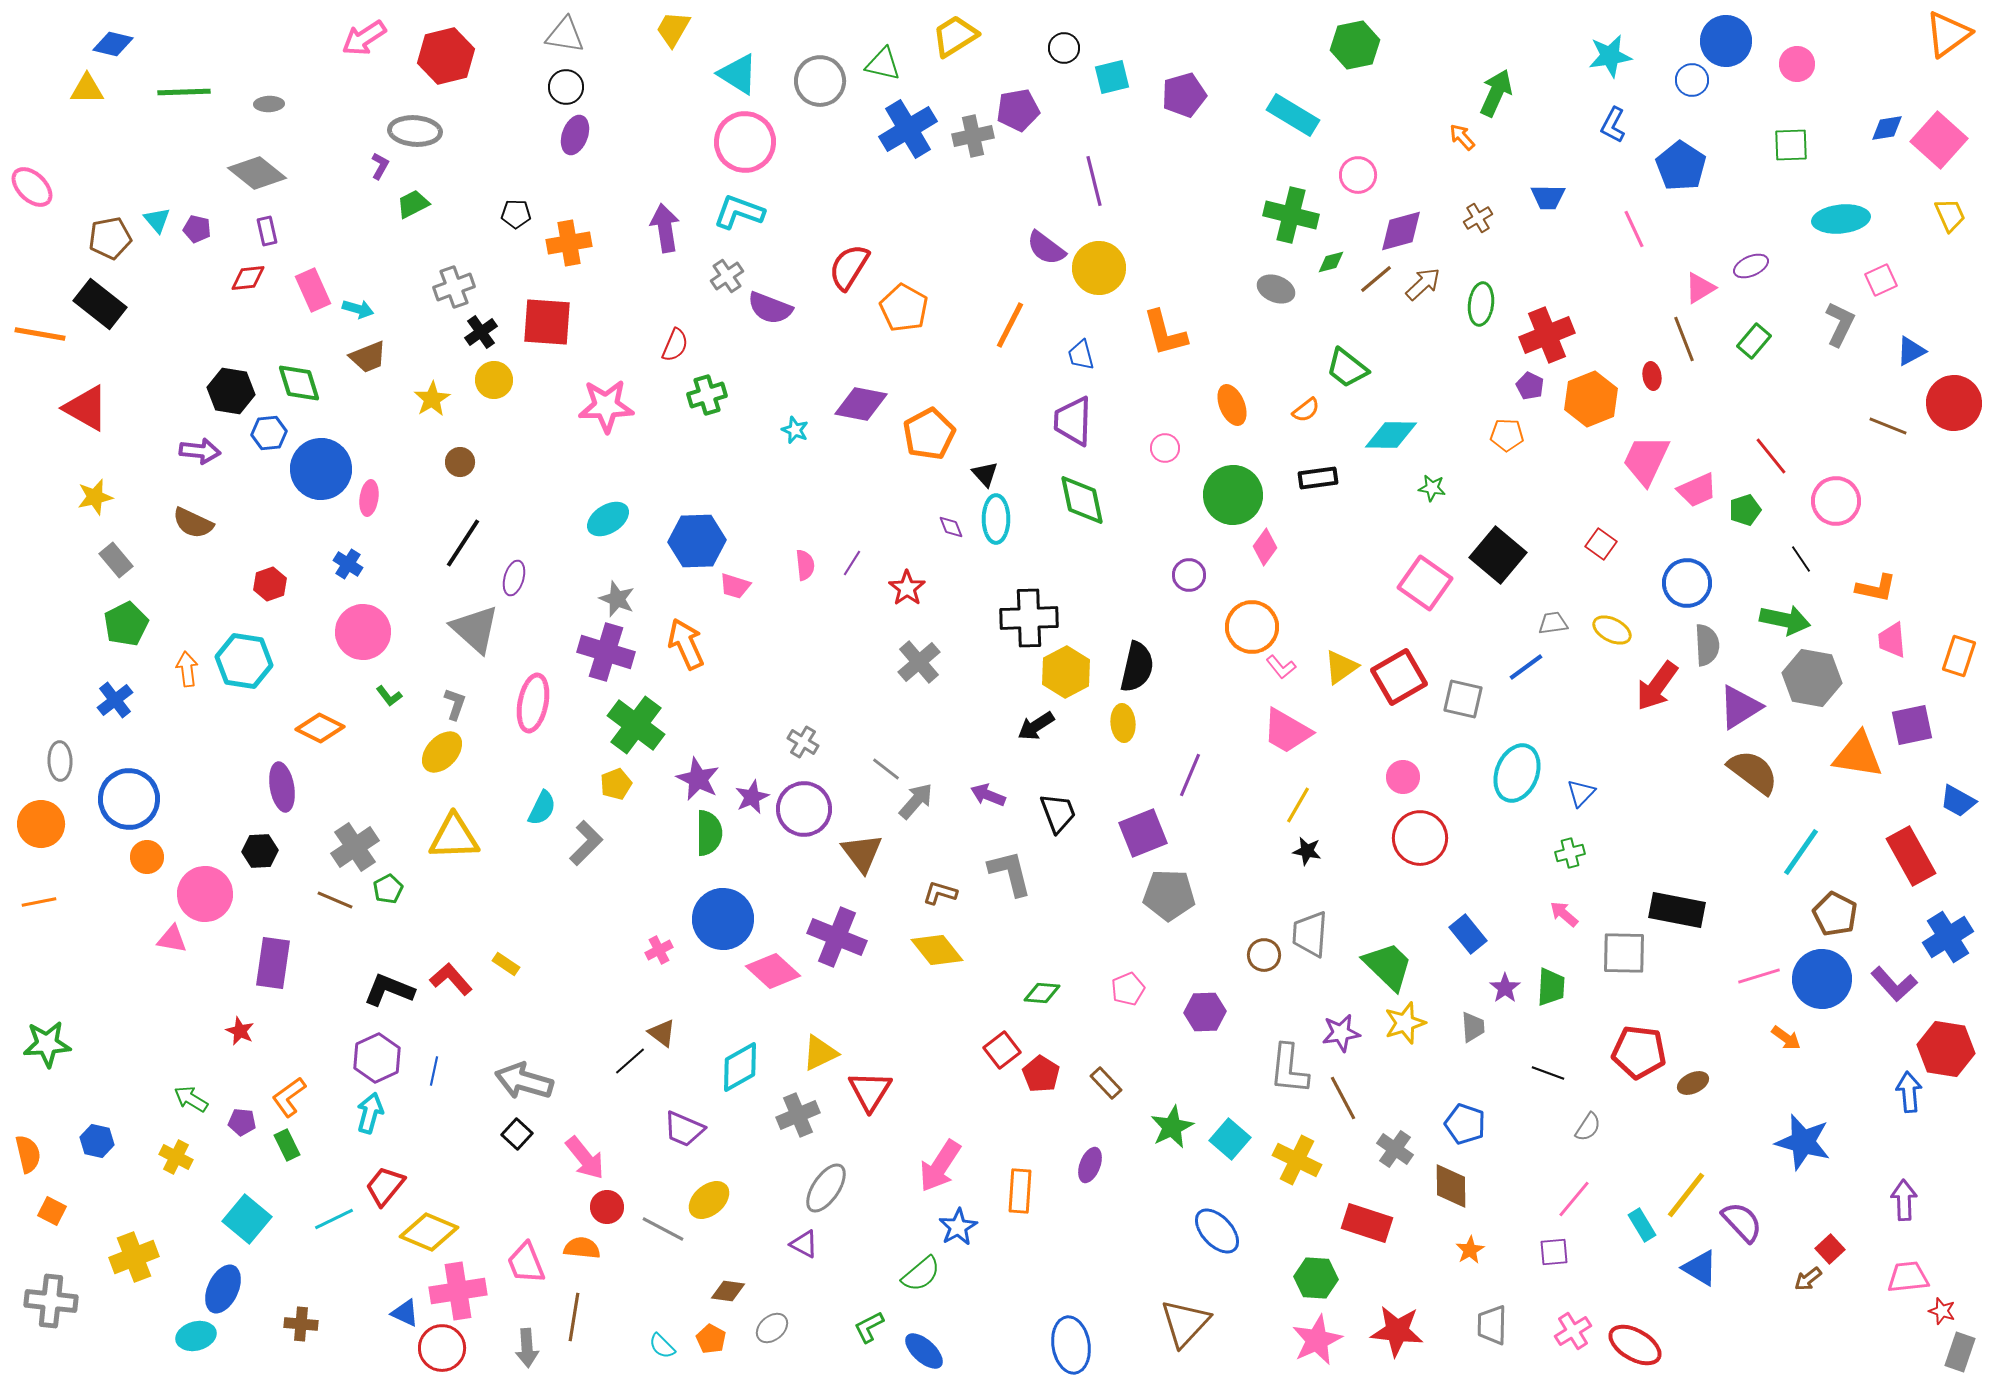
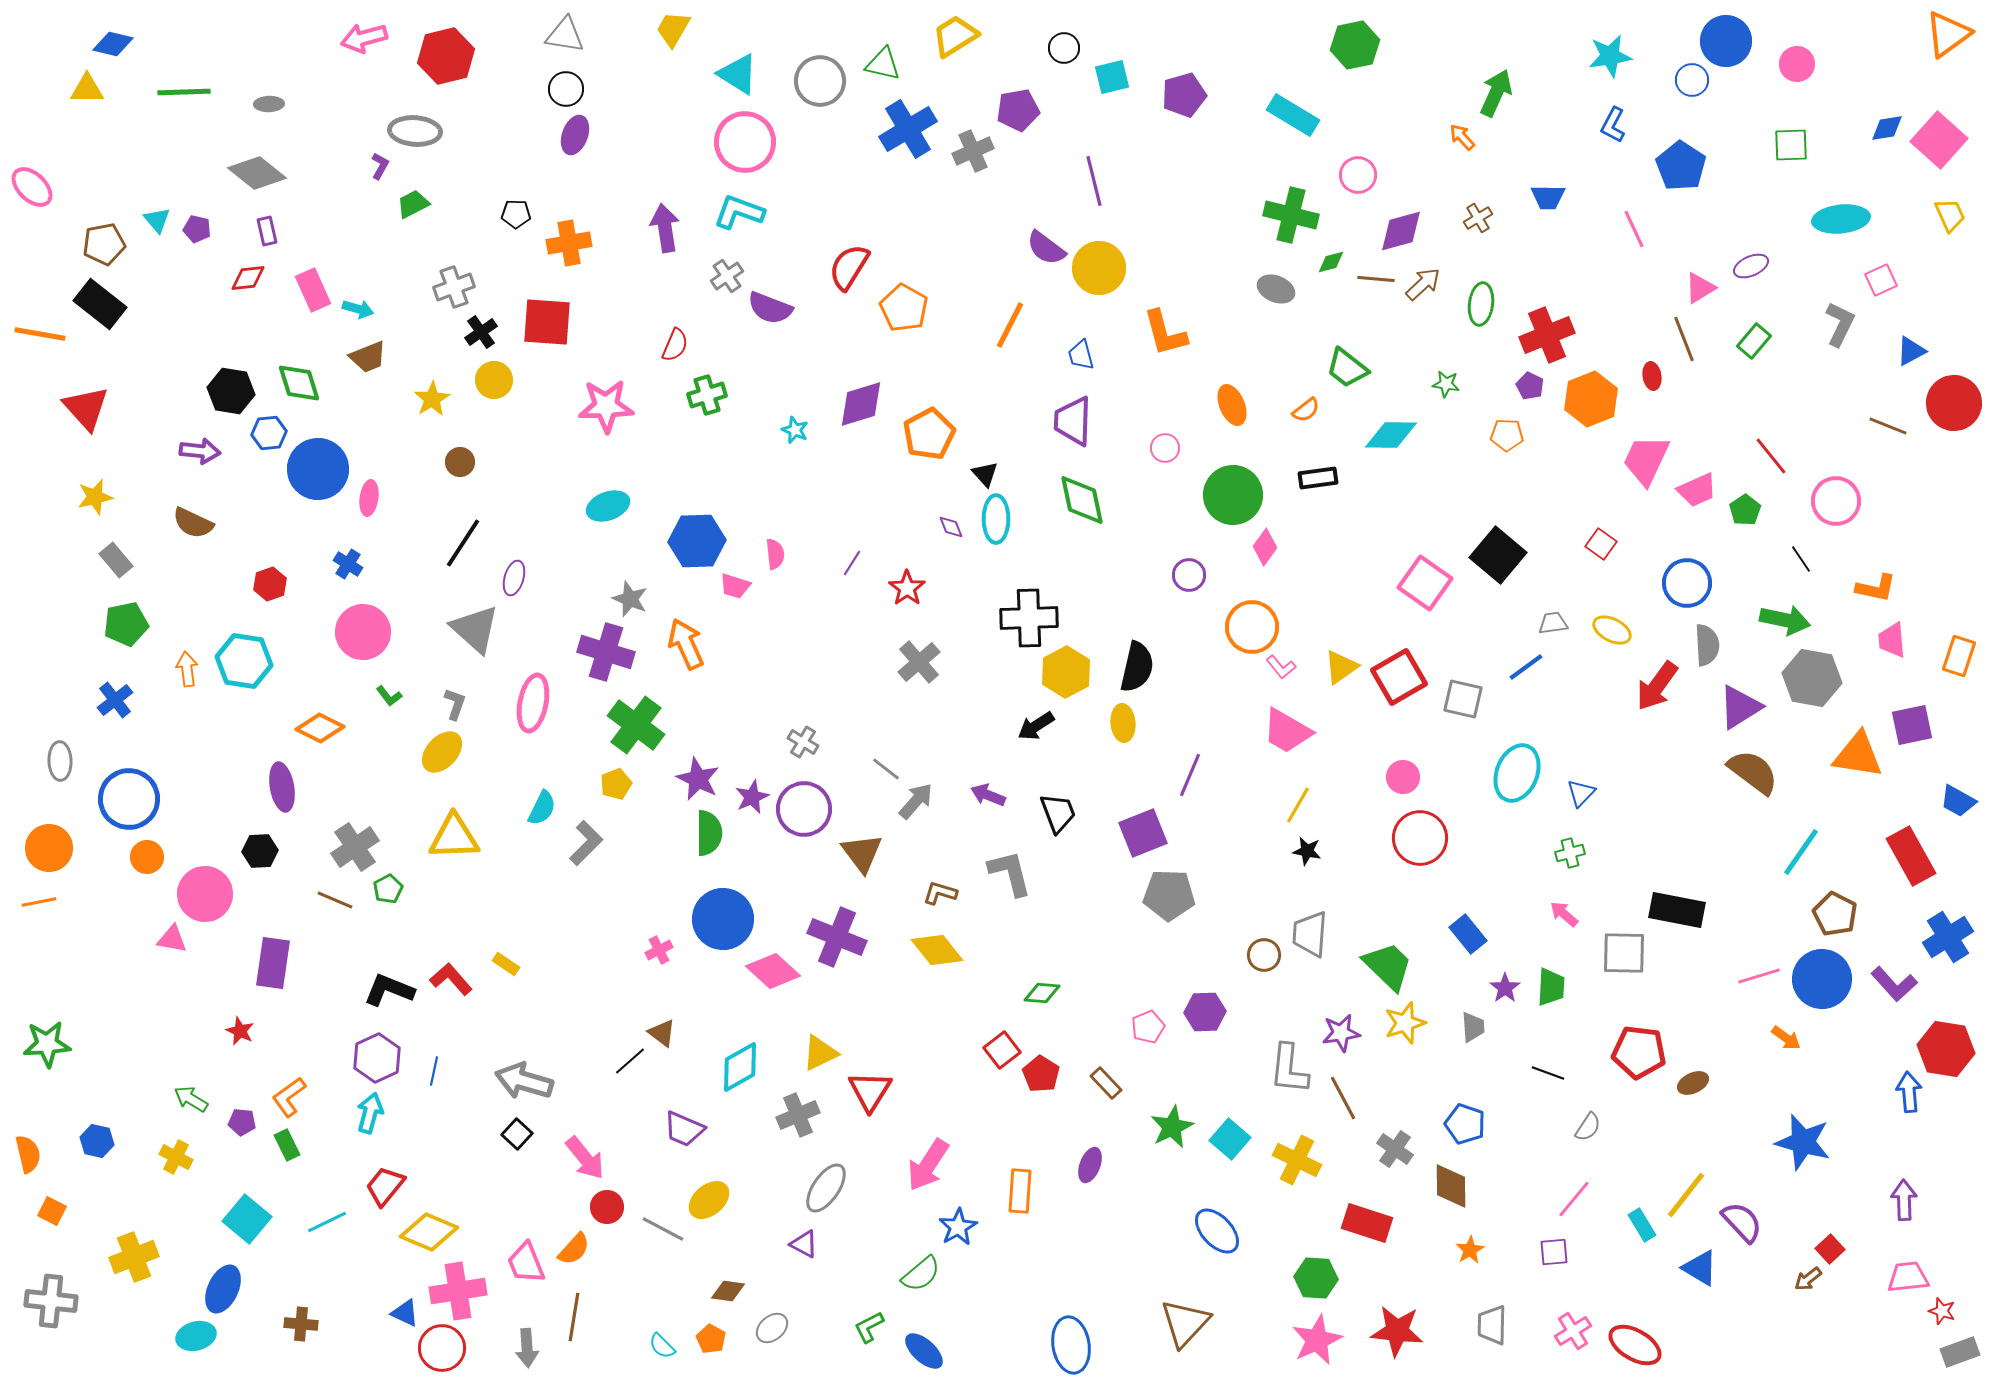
pink arrow at (364, 38): rotated 18 degrees clockwise
black circle at (566, 87): moved 2 px down
gray cross at (973, 136): moved 15 px down; rotated 12 degrees counterclockwise
brown pentagon at (110, 238): moved 6 px left, 6 px down
brown line at (1376, 279): rotated 45 degrees clockwise
purple diamond at (861, 404): rotated 28 degrees counterclockwise
red triangle at (86, 408): rotated 18 degrees clockwise
blue circle at (321, 469): moved 3 px left
green star at (1432, 488): moved 14 px right, 104 px up
green pentagon at (1745, 510): rotated 16 degrees counterclockwise
cyan ellipse at (608, 519): moved 13 px up; rotated 12 degrees clockwise
pink semicircle at (805, 565): moved 30 px left, 11 px up
gray star at (617, 599): moved 13 px right
green pentagon at (126, 624): rotated 15 degrees clockwise
orange circle at (41, 824): moved 8 px right, 24 px down
pink pentagon at (1128, 989): moved 20 px right, 38 px down
pink arrow at (940, 1166): moved 12 px left, 1 px up
cyan line at (334, 1219): moved 7 px left, 3 px down
orange semicircle at (582, 1248): moved 8 px left, 1 px down; rotated 126 degrees clockwise
gray rectangle at (1960, 1352): rotated 51 degrees clockwise
